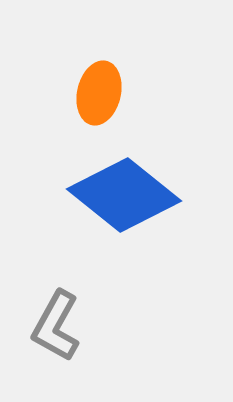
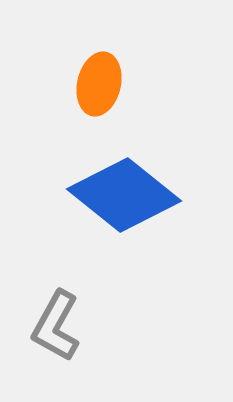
orange ellipse: moved 9 px up
